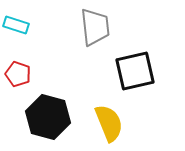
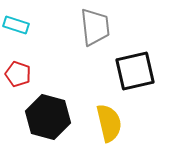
yellow semicircle: rotated 9 degrees clockwise
